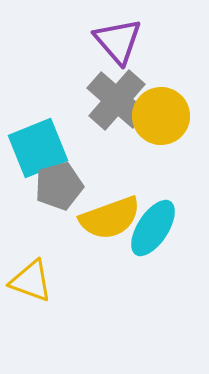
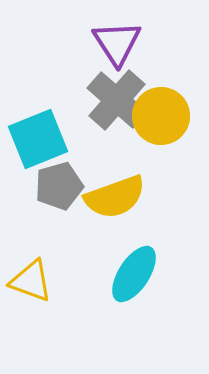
purple triangle: moved 1 px left, 2 px down; rotated 8 degrees clockwise
cyan square: moved 9 px up
yellow semicircle: moved 5 px right, 21 px up
cyan ellipse: moved 19 px left, 46 px down
